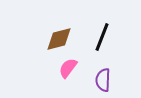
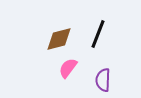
black line: moved 4 px left, 3 px up
